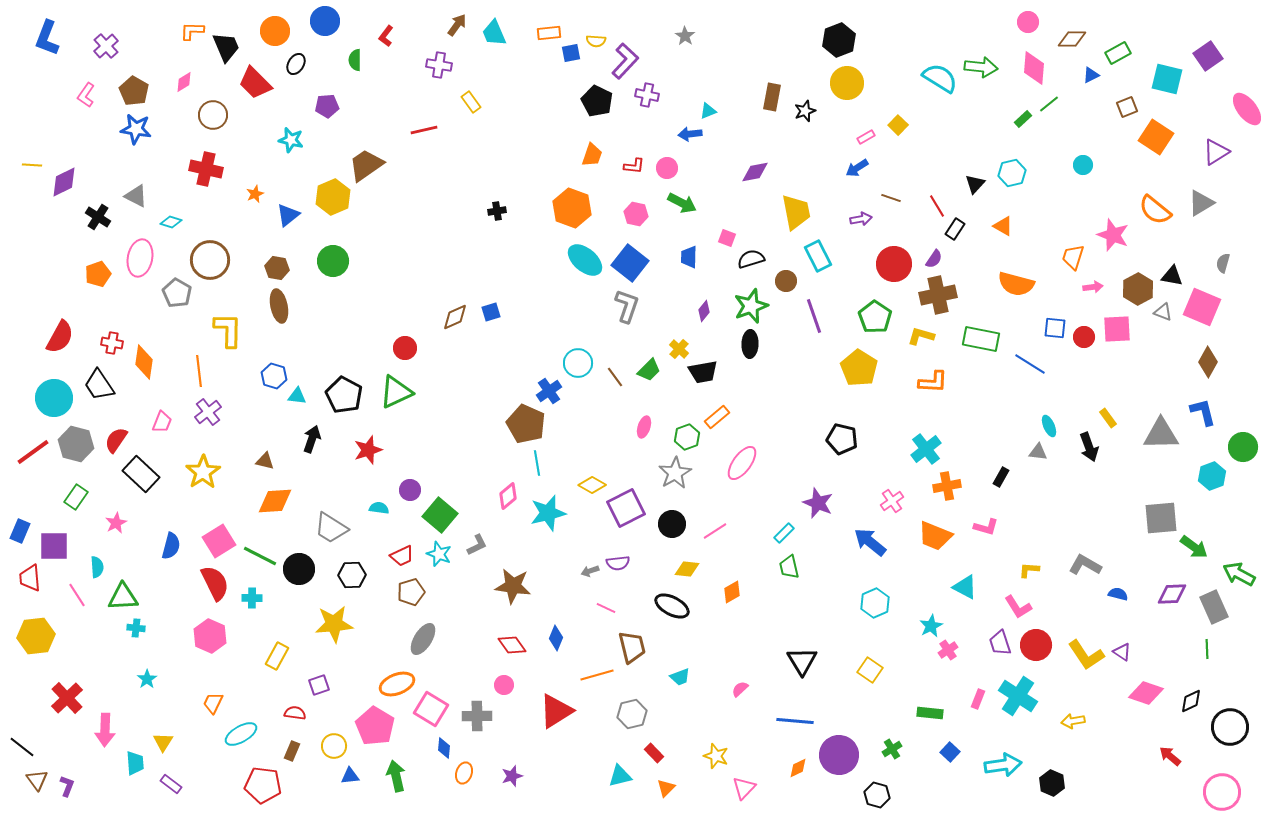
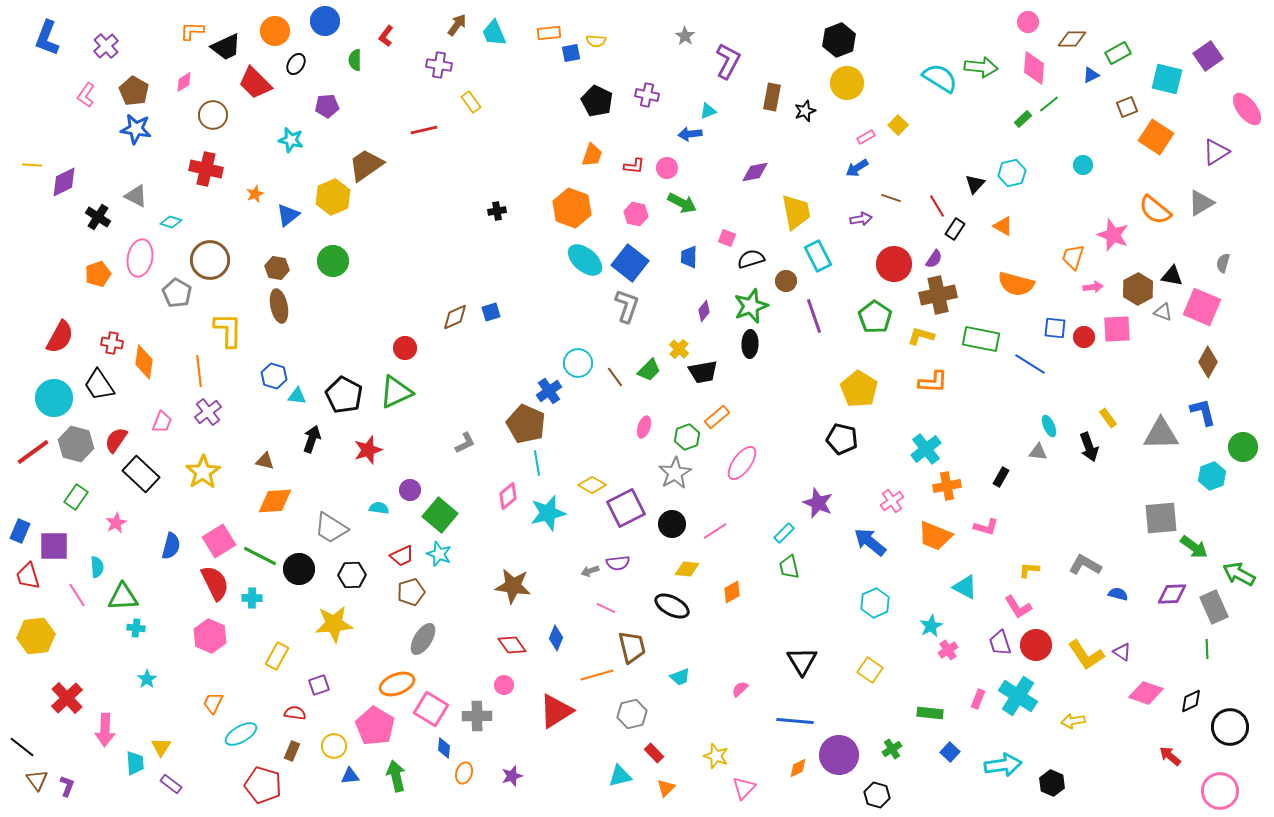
black trapezoid at (226, 47): rotated 88 degrees clockwise
purple L-shape at (625, 61): moved 103 px right; rotated 15 degrees counterclockwise
yellow pentagon at (859, 368): moved 21 px down
gray L-shape at (477, 545): moved 12 px left, 102 px up
red trapezoid at (30, 578): moved 2 px left, 2 px up; rotated 12 degrees counterclockwise
yellow triangle at (163, 742): moved 2 px left, 5 px down
red pentagon at (263, 785): rotated 9 degrees clockwise
pink circle at (1222, 792): moved 2 px left, 1 px up
